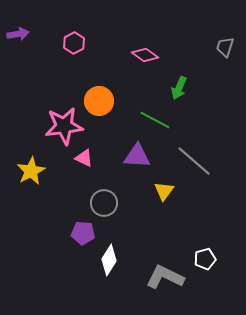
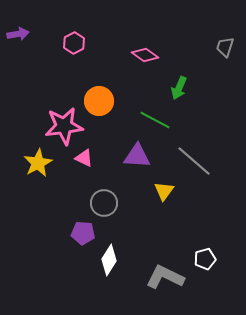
yellow star: moved 7 px right, 8 px up
